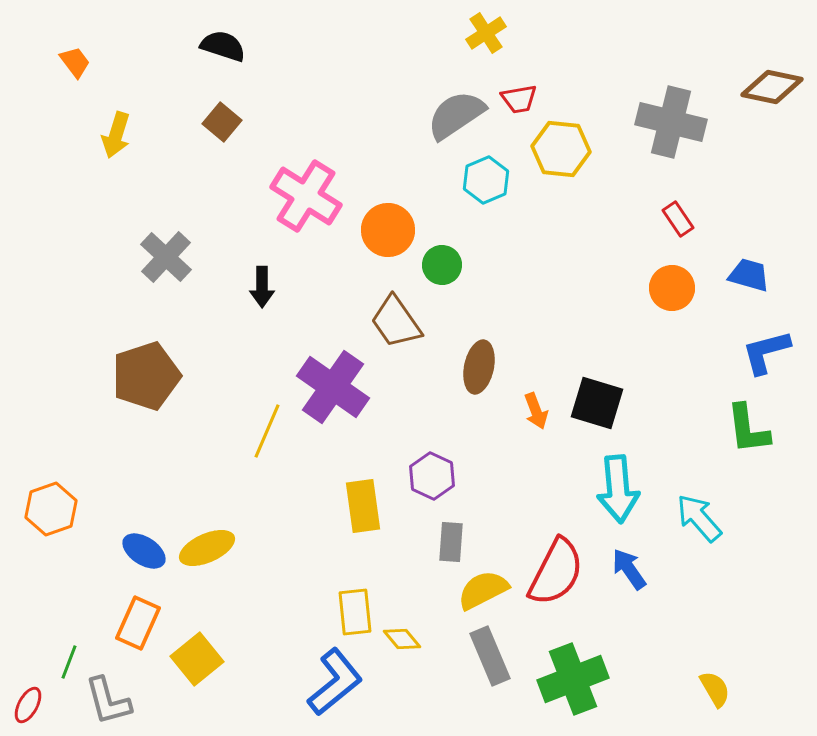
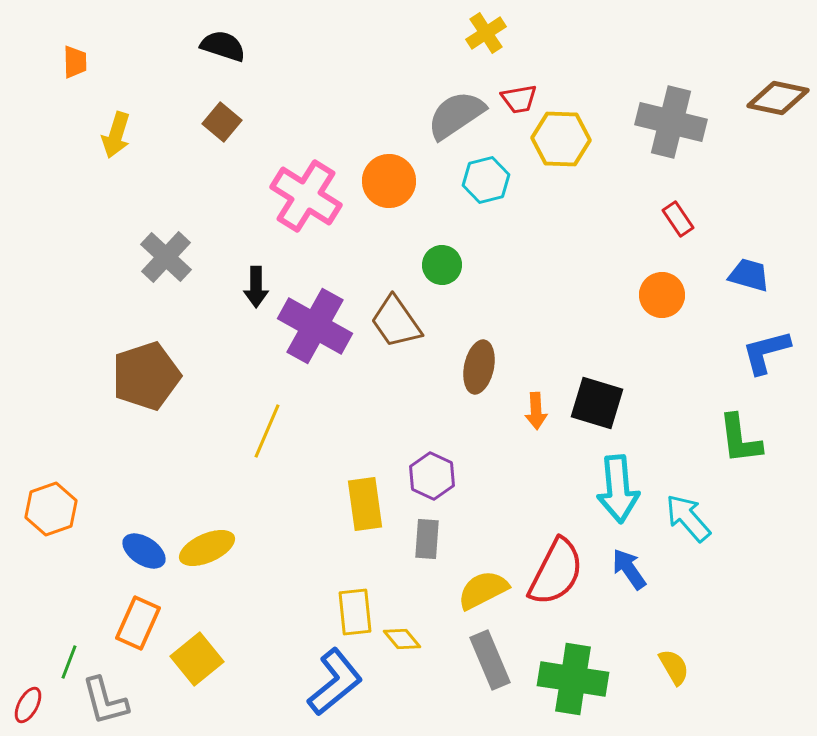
orange trapezoid at (75, 62): rotated 36 degrees clockwise
brown diamond at (772, 87): moved 6 px right, 11 px down
yellow hexagon at (561, 149): moved 10 px up; rotated 4 degrees counterclockwise
cyan hexagon at (486, 180): rotated 9 degrees clockwise
orange circle at (388, 230): moved 1 px right, 49 px up
black arrow at (262, 287): moved 6 px left
orange circle at (672, 288): moved 10 px left, 7 px down
purple cross at (333, 387): moved 18 px left, 61 px up; rotated 6 degrees counterclockwise
orange arrow at (536, 411): rotated 18 degrees clockwise
green L-shape at (748, 429): moved 8 px left, 10 px down
yellow rectangle at (363, 506): moved 2 px right, 2 px up
cyan arrow at (699, 518): moved 11 px left
gray rectangle at (451, 542): moved 24 px left, 3 px up
gray rectangle at (490, 656): moved 4 px down
green cross at (573, 679): rotated 30 degrees clockwise
yellow semicircle at (715, 689): moved 41 px left, 22 px up
gray L-shape at (108, 701): moved 3 px left
